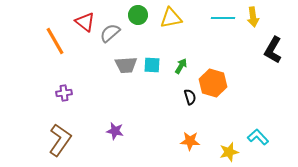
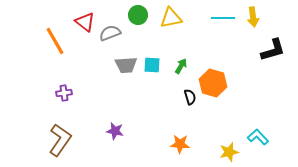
gray semicircle: rotated 20 degrees clockwise
black L-shape: rotated 136 degrees counterclockwise
orange star: moved 10 px left, 3 px down
